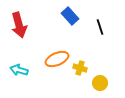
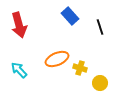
cyan arrow: rotated 30 degrees clockwise
